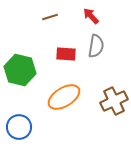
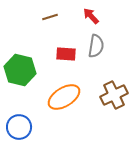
brown cross: moved 6 px up
